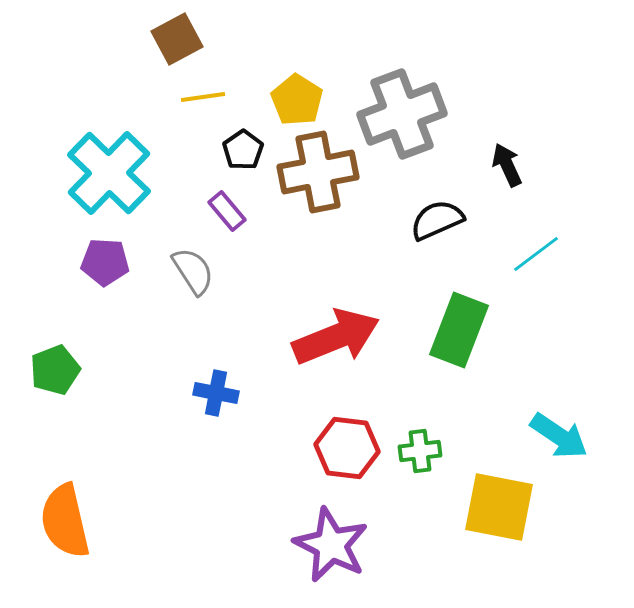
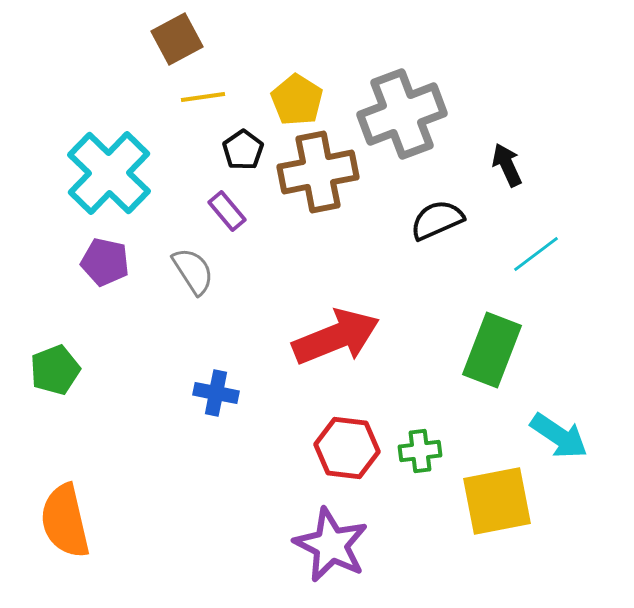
purple pentagon: rotated 9 degrees clockwise
green rectangle: moved 33 px right, 20 px down
yellow square: moved 2 px left, 6 px up; rotated 22 degrees counterclockwise
